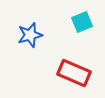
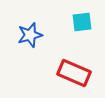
cyan square: rotated 15 degrees clockwise
